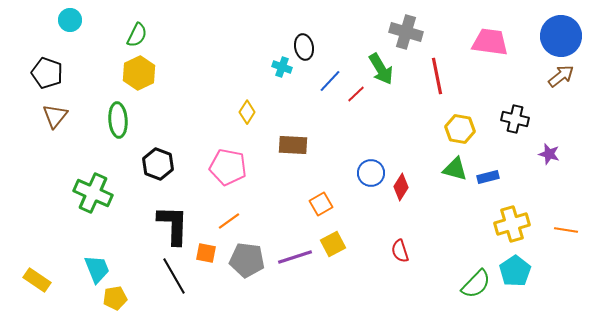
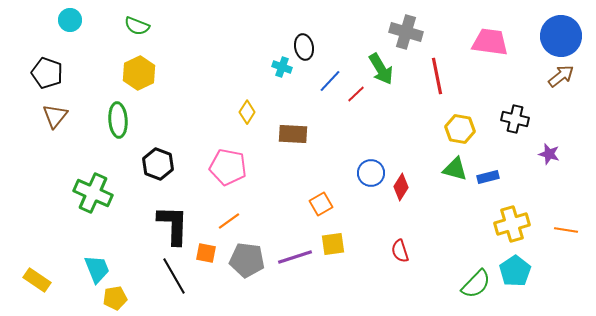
green semicircle at (137, 35): moved 9 px up; rotated 85 degrees clockwise
brown rectangle at (293, 145): moved 11 px up
yellow square at (333, 244): rotated 20 degrees clockwise
